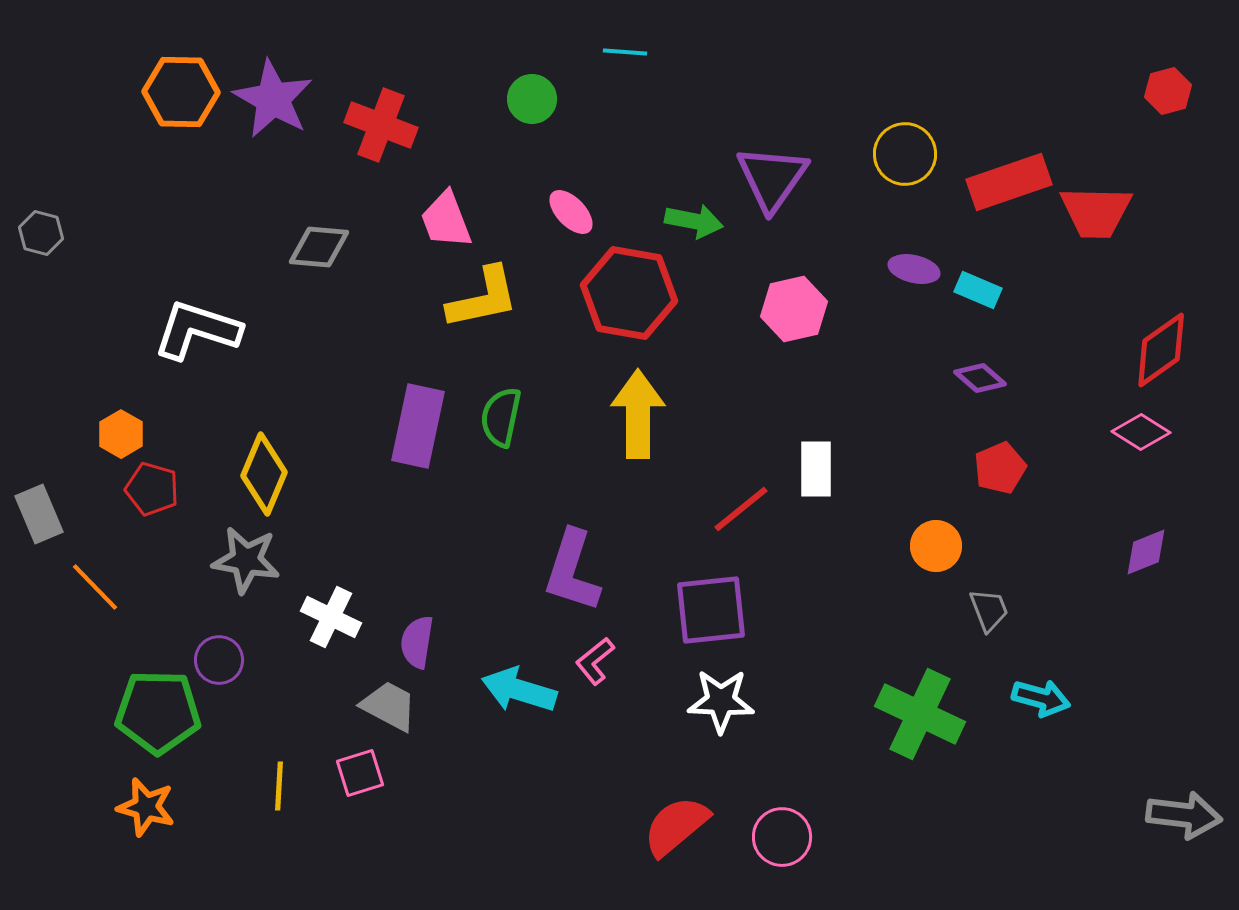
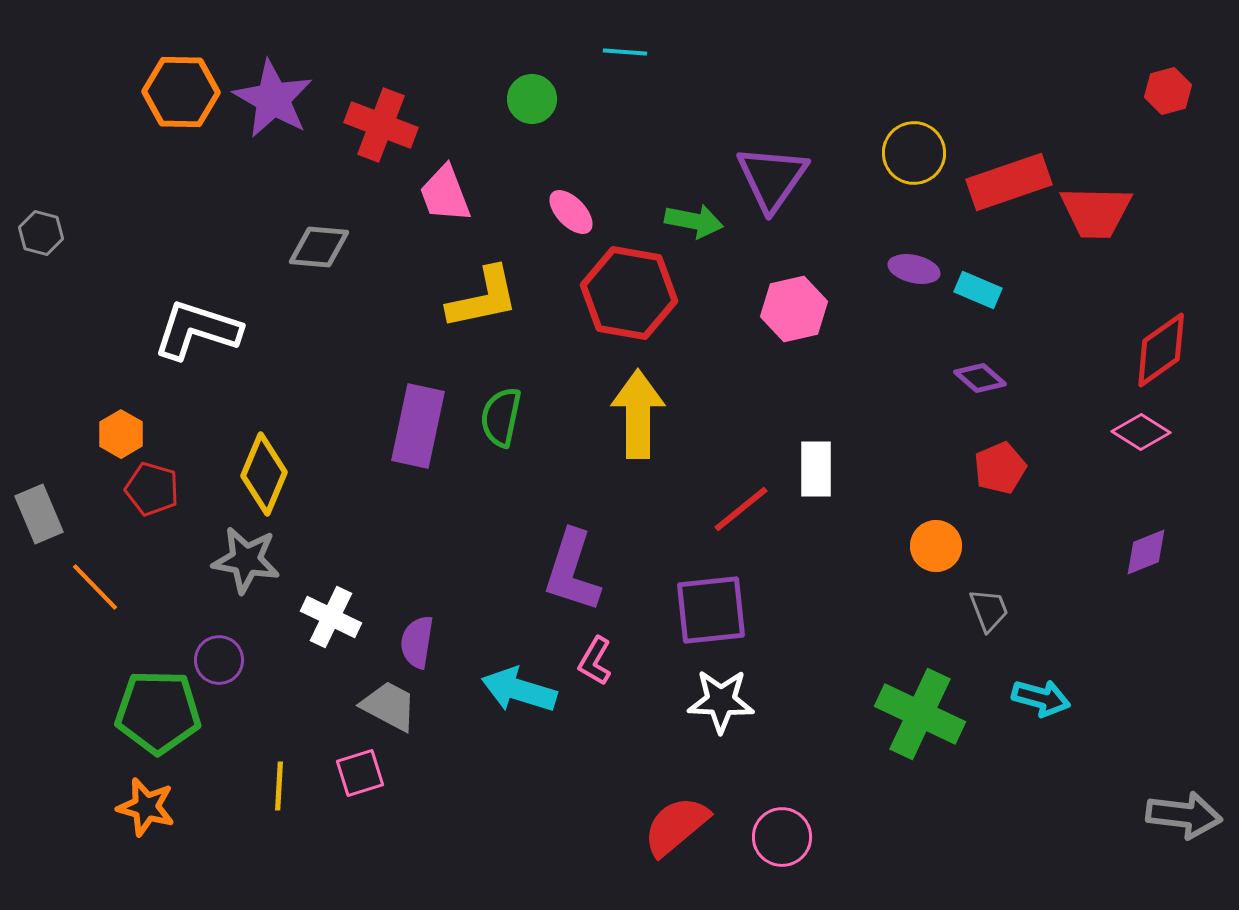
yellow circle at (905, 154): moved 9 px right, 1 px up
pink trapezoid at (446, 220): moved 1 px left, 26 px up
pink L-shape at (595, 661): rotated 21 degrees counterclockwise
